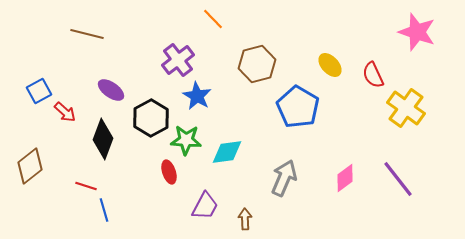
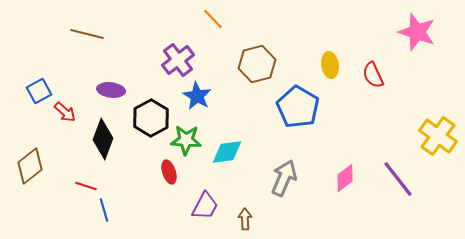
yellow ellipse: rotated 35 degrees clockwise
purple ellipse: rotated 28 degrees counterclockwise
yellow cross: moved 32 px right, 28 px down
